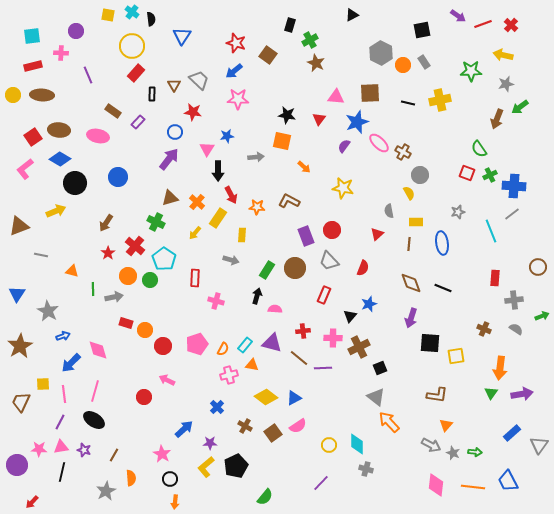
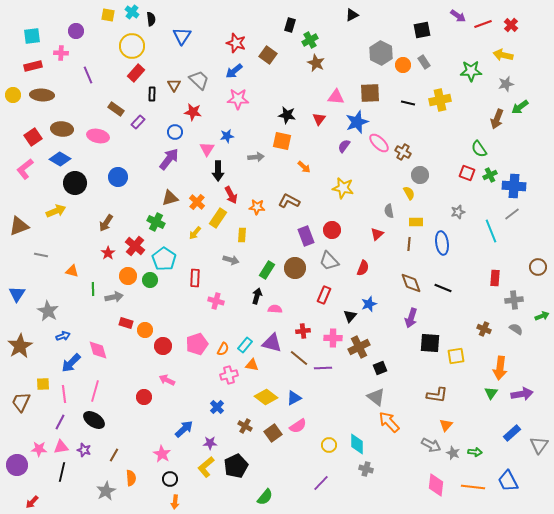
brown rectangle at (113, 111): moved 3 px right, 2 px up
brown ellipse at (59, 130): moved 3 px right, 1 px up
